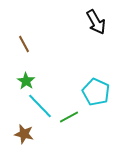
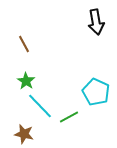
black arrow: rotated 20 degrees clockwise
